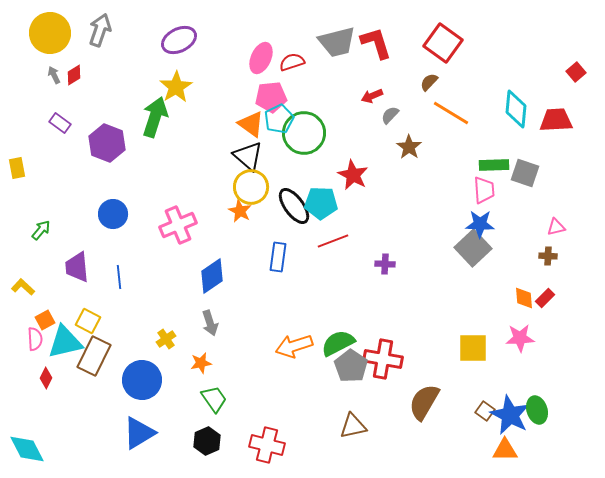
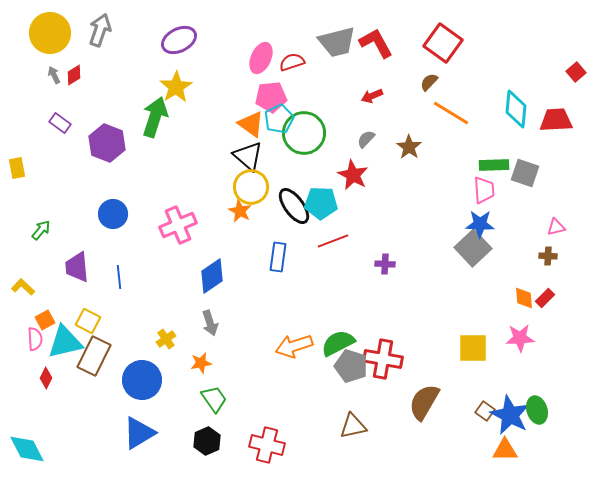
red L-shape at (376, 43): rotated 12 degrees counterclockwise
gray semicircle at (390, 115): moved 24 px left, 24 px down
gray pentagon at (351, 366): rotated 16 degrees counterclockwise
